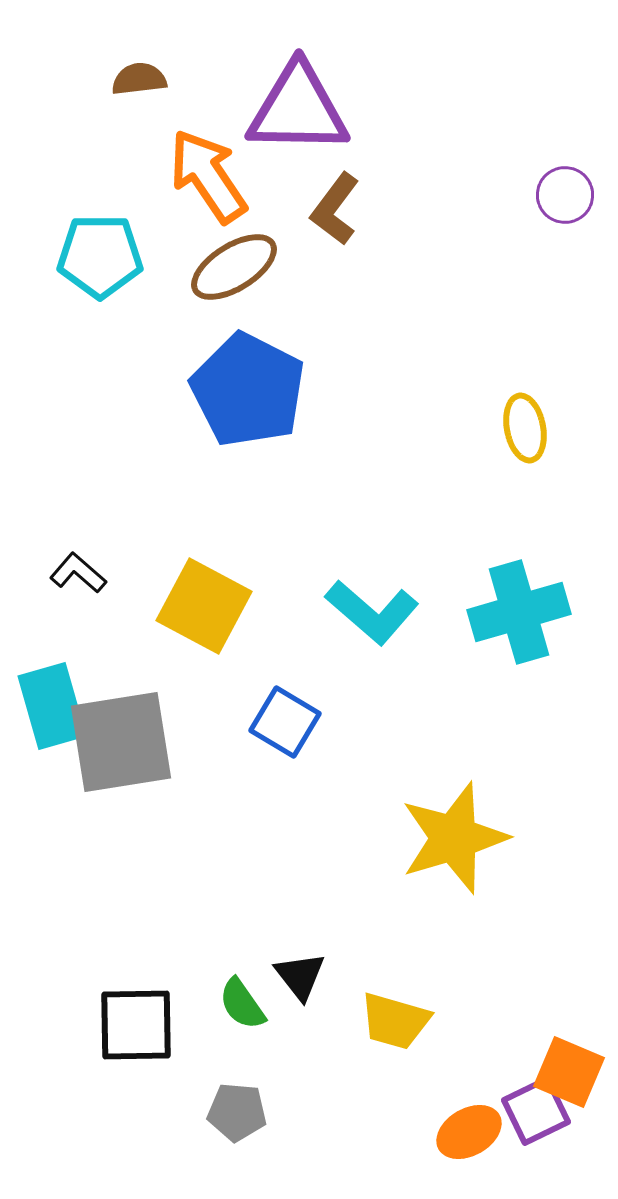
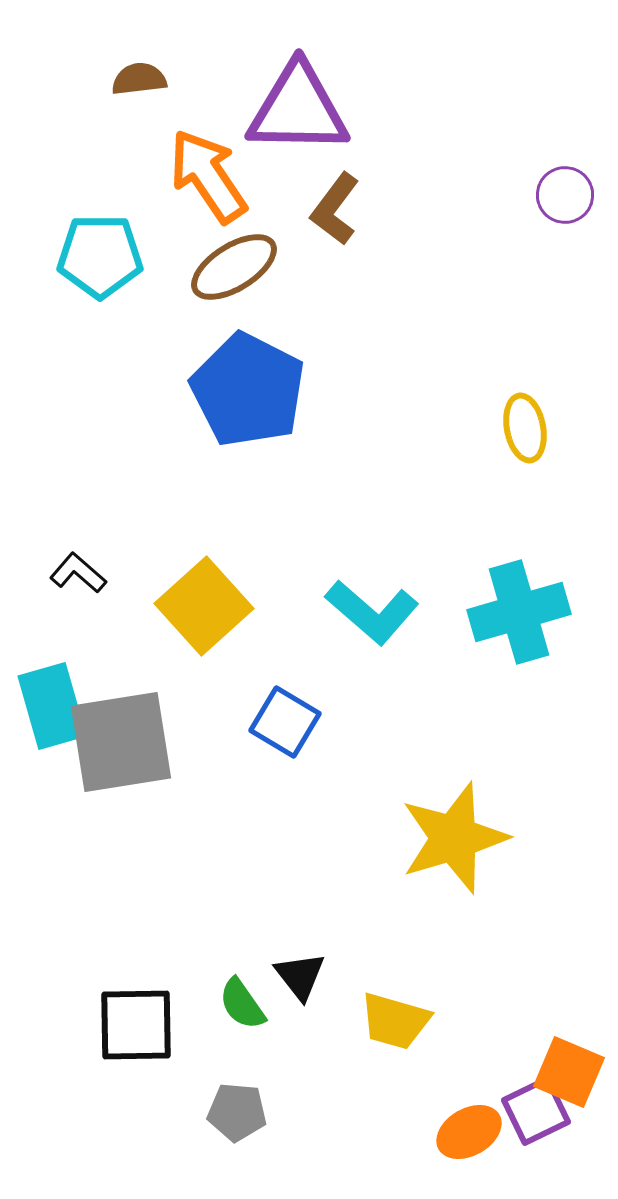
yellow square: rotated 20 degrees clockwise
